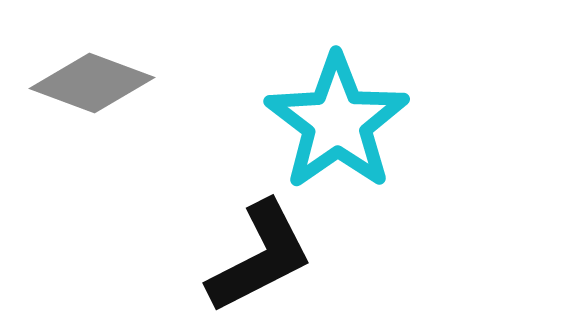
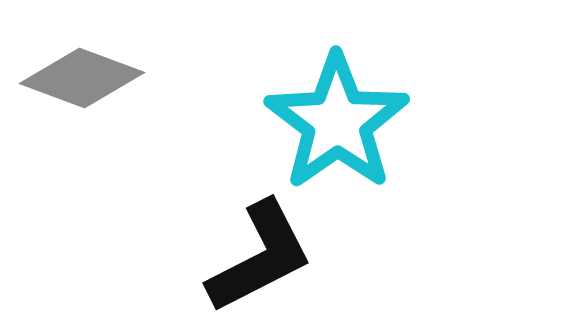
gray diamond: moved 10 px left, 5 px up
